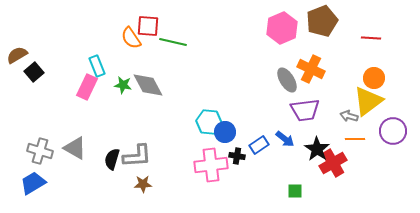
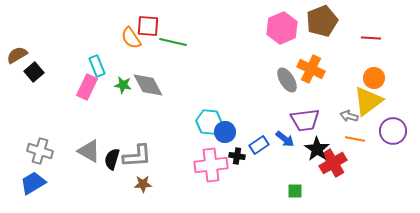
purple trapezoid: moved 10 px down
orange line: rotated 12 degrees clockwise
gray triangle: moved 14 px right, 3 px down
